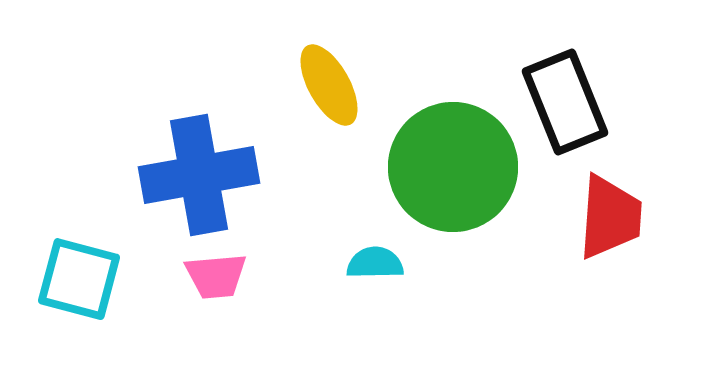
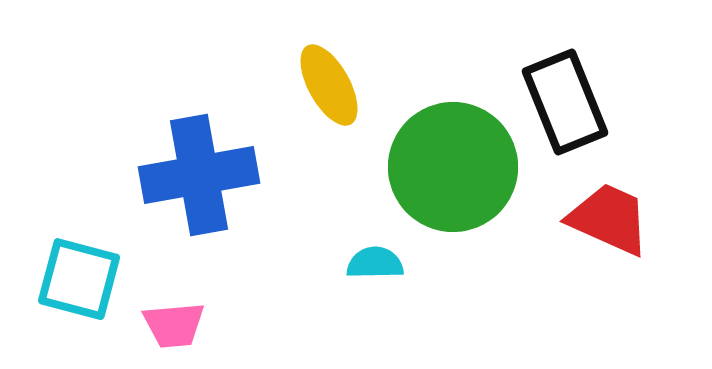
red trapezoid: moved 1 px left, 2 px down; rotated 70 degrees counterclockwise
pink trapezoid: moved 42 px left, 49 px down
